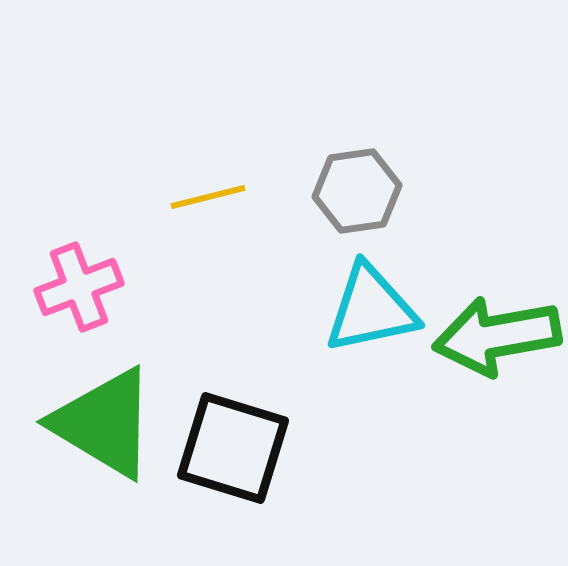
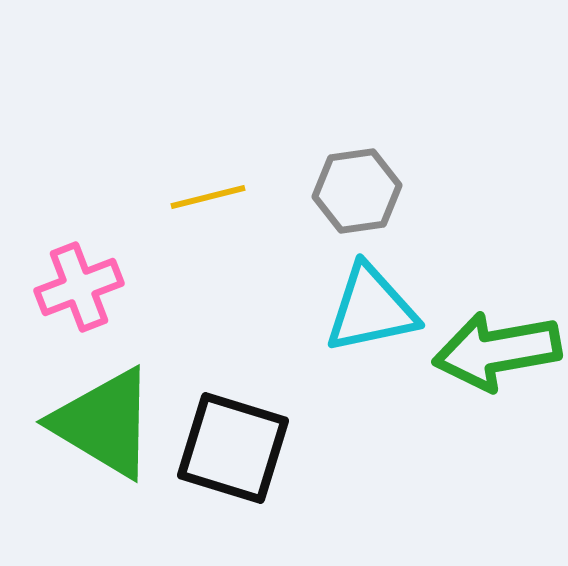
green arrow: moved 15 px down
